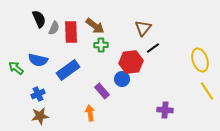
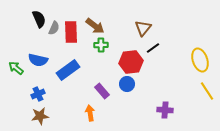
blue circle: moved 5 px right, 5 px down
